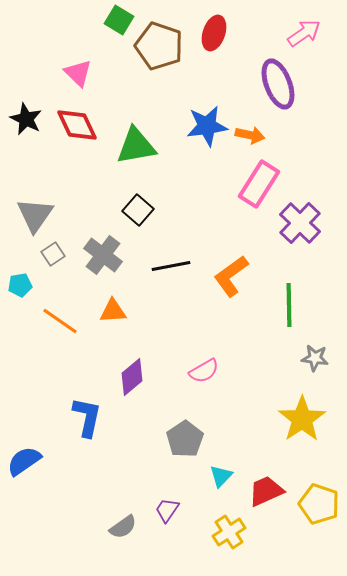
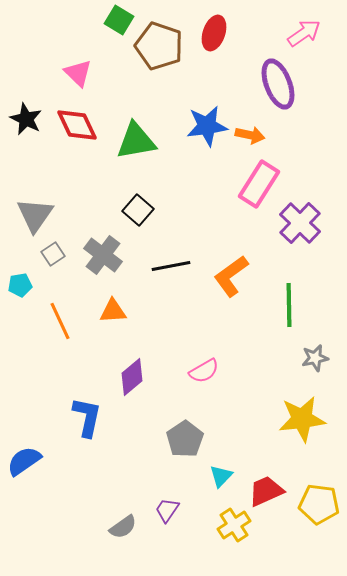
green triangle: moved 5 px up
orange line: rotated 30 degrees clockwise
gray star: rotated 20 degrees counterclockwise
yellow star: rotated 27 degrees clockwise
yellow pentagon: rotated 12 degrees counterclockwise
yellow cross: moved 5 px right, 7 px up
